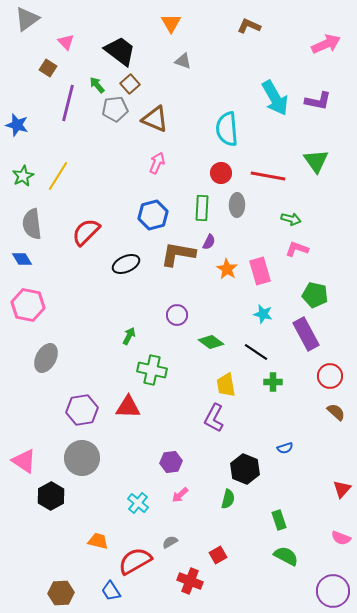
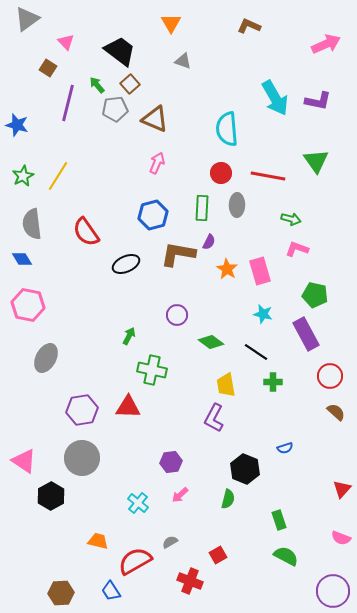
red semicircle at (86, 232): rotated 80 degrees counterclockwise
